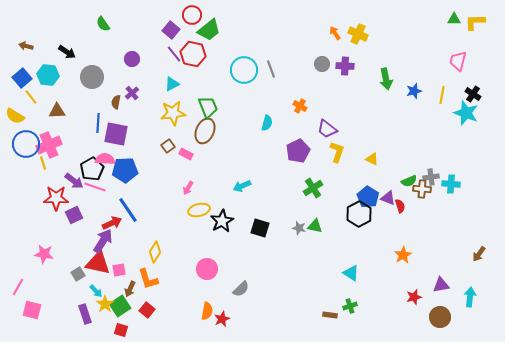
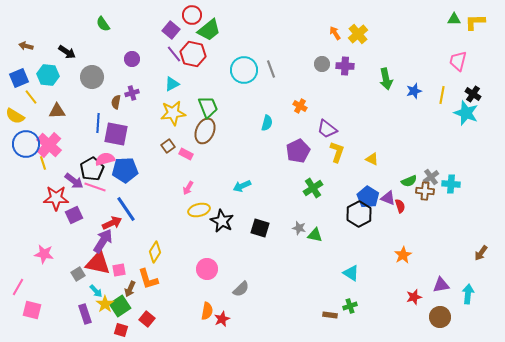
yellow cross at (358, 34): rotated 24 degrees clockwise
blue square at (22, 78): moved 3 px left; rotated 18 degrees clockwise
purple cross at (132, 93): rotated 24 degrees clockwise
pink cross at (49, 145): rotated 25 degrees counterclockwise
pink semicircle at (105, 159): rotated 18 degrees counterclockwise
gray cross at (431, 177): rotated 28 degrees counterclockwise
brown cross at (422, 189): moved 3 px right, 2 px down
blue line at (128, 210): moved 2 px left, 1 px up
black star at (222, 221): rotated 15 degrees counterclockwise
green triangle at (315, 226): moved 9 px down
brown arrow at (479, 254): moved 2 px right, 1 px up
cyan arrow at (470, 297): moved 2 px left, 3 px up
red square at (147, 310): moved 9 px down
